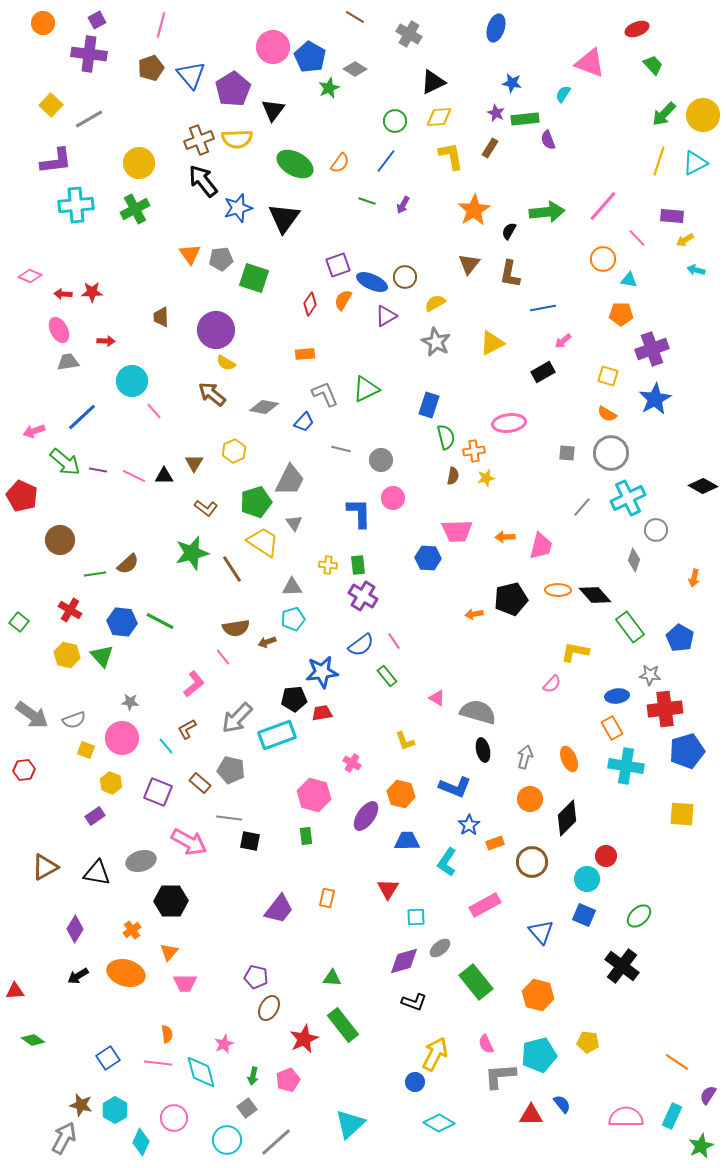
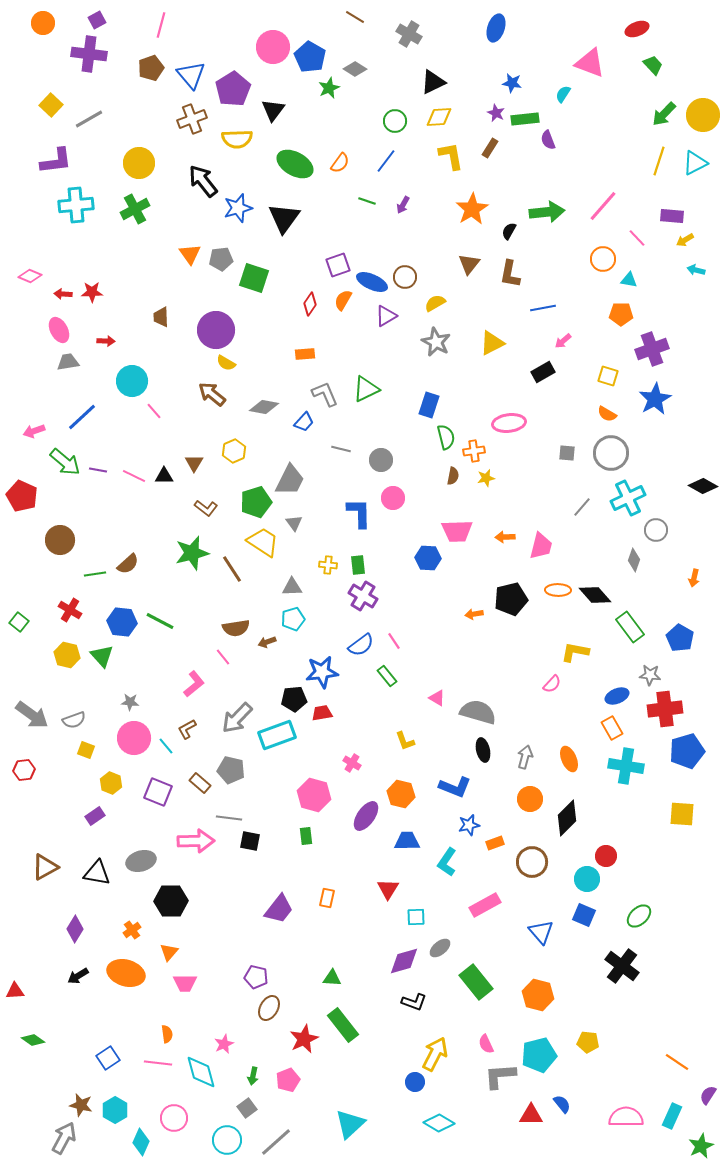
brown cross at (199, 140): moved 7 px left, 21 px up
orange star at (474, 210): moved 2 px left, 1 px up
blue ellipse at (617, 696): rotated 15 degrees counterclockwise
pink circle at (122, 738): moved 12 px right
blue star at (469, 825): rotated 20 degrees clockwise
pink arrow at (189, 842): moved 7 px right, 1 px up; rotated 30 degrees counterclockwise
